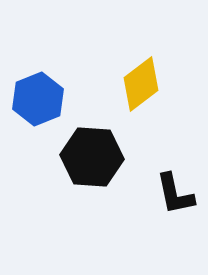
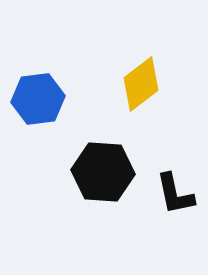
blue hexagon: rotated 15 degrees clockwise
black hexagon: moved 11 px right, 15 px down
